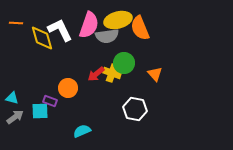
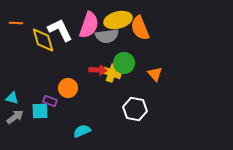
yellow diamond: moved 1 px right, 2 px down
red arrow: moved 2 px right, 4 px up; rotated 138 degrees counterclockwise
